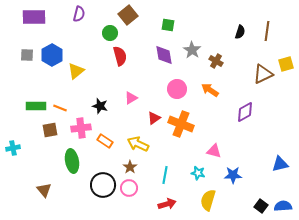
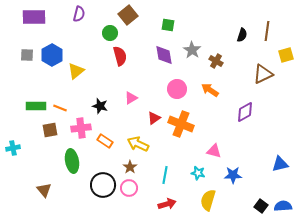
black semicircle at (240, 32): moved 2 px right, 3 px down
yellow square at (286, 64): moved 9 px up
